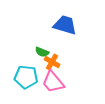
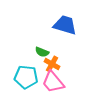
orange cross: moved 2 px down
